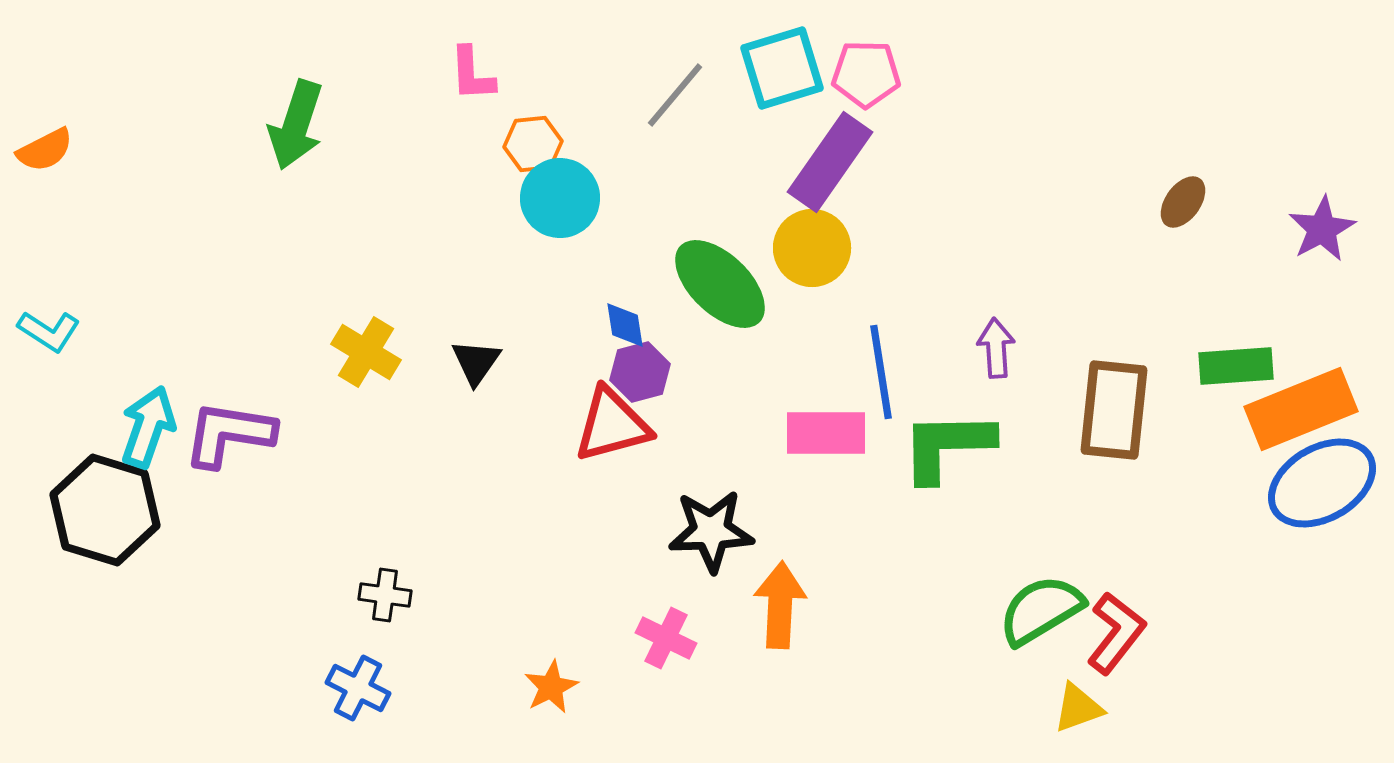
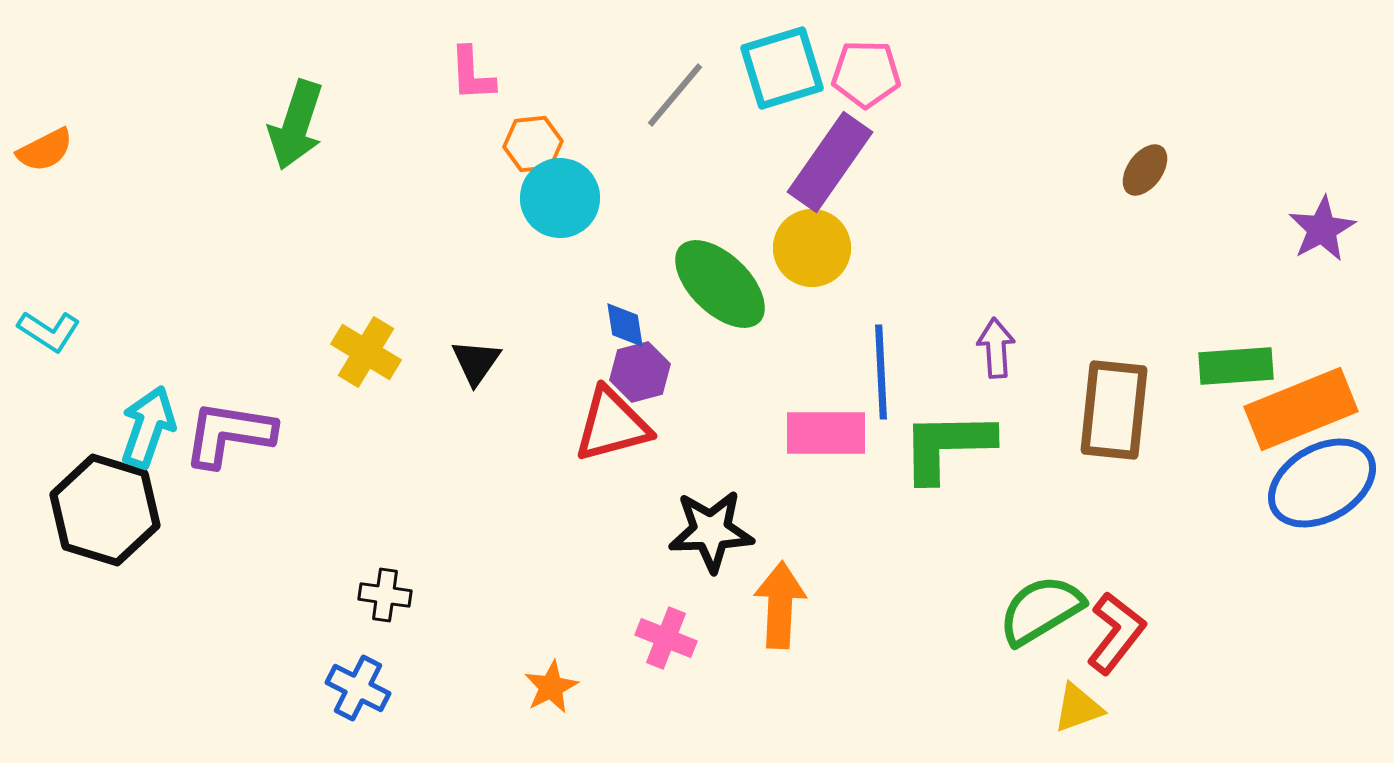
brown ellipse: moved 38 px left, 32 px up
blue line: rotated 6 degrees clockwise
pink cross: rotated 4 degrees counterclockwise
